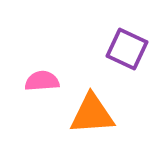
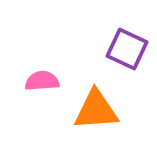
orange triangle: moved 4 px right, 4 px up
